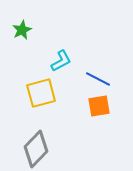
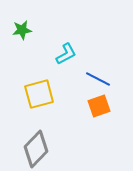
green star: rotated 18 degrees clockwise
cyan L-shape: moved 5 px right, 7 px up
yellow square: moved 2 px left, 1 px down
orange square: rotated 10 degrees counterclockwise
